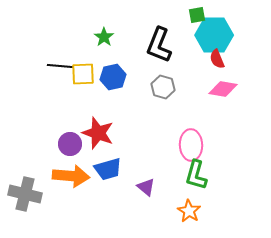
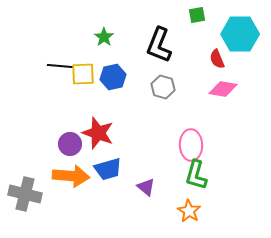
cyan hexagon: moved 26 px right, 1 px up
